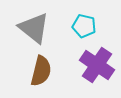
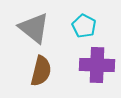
cyan pentagon: rotated 15 degrees clockwise
purple cross: rotated 32 degrees counterclockwise
